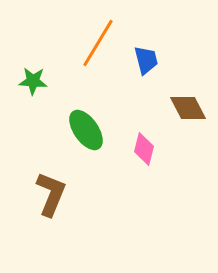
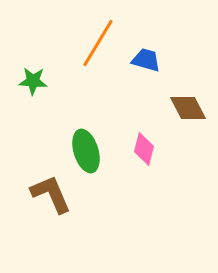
blue trapezoid: rotated 60 degrees counterclockwise
green ellipse: moved 21 px down; rotated 18 degrees clockwise
brown L-shape: rotated 45 degrees counterclockwise
